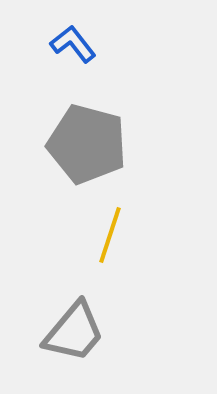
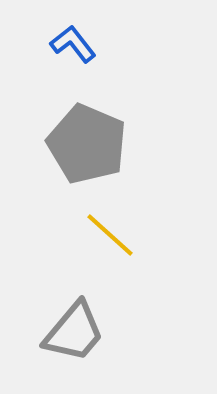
gray pentagon: rotated 8 degrees clockwise
yellow line: rotated 66 degrees counterclockwise
